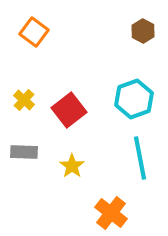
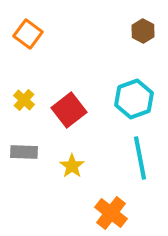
orange square: moved 6 px left, 2 px down
